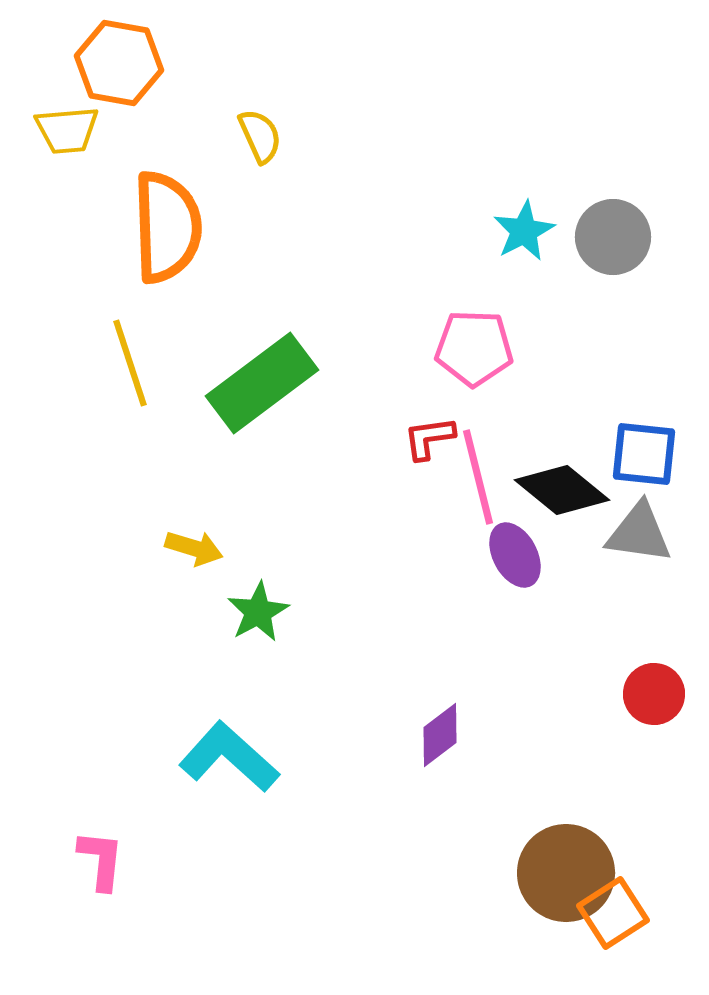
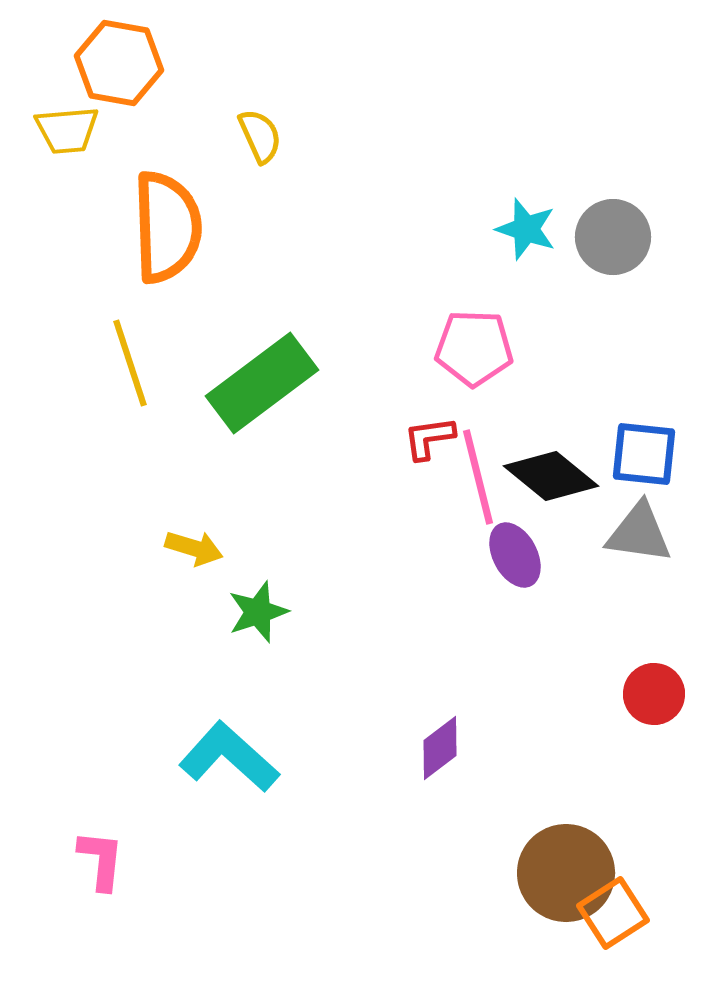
cyan star: moved 2 px right, 2 px up; rotated 26 degrees counterclockwise
black diamond: moved 11 px left, 14 px up
green star: rotated 10 degrees clockwise
purple diamond: moved 13 px down
